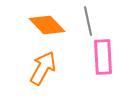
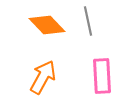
pink rectangle: moved 1 px left, 19 px down
orange arrow: moved 9 px down
